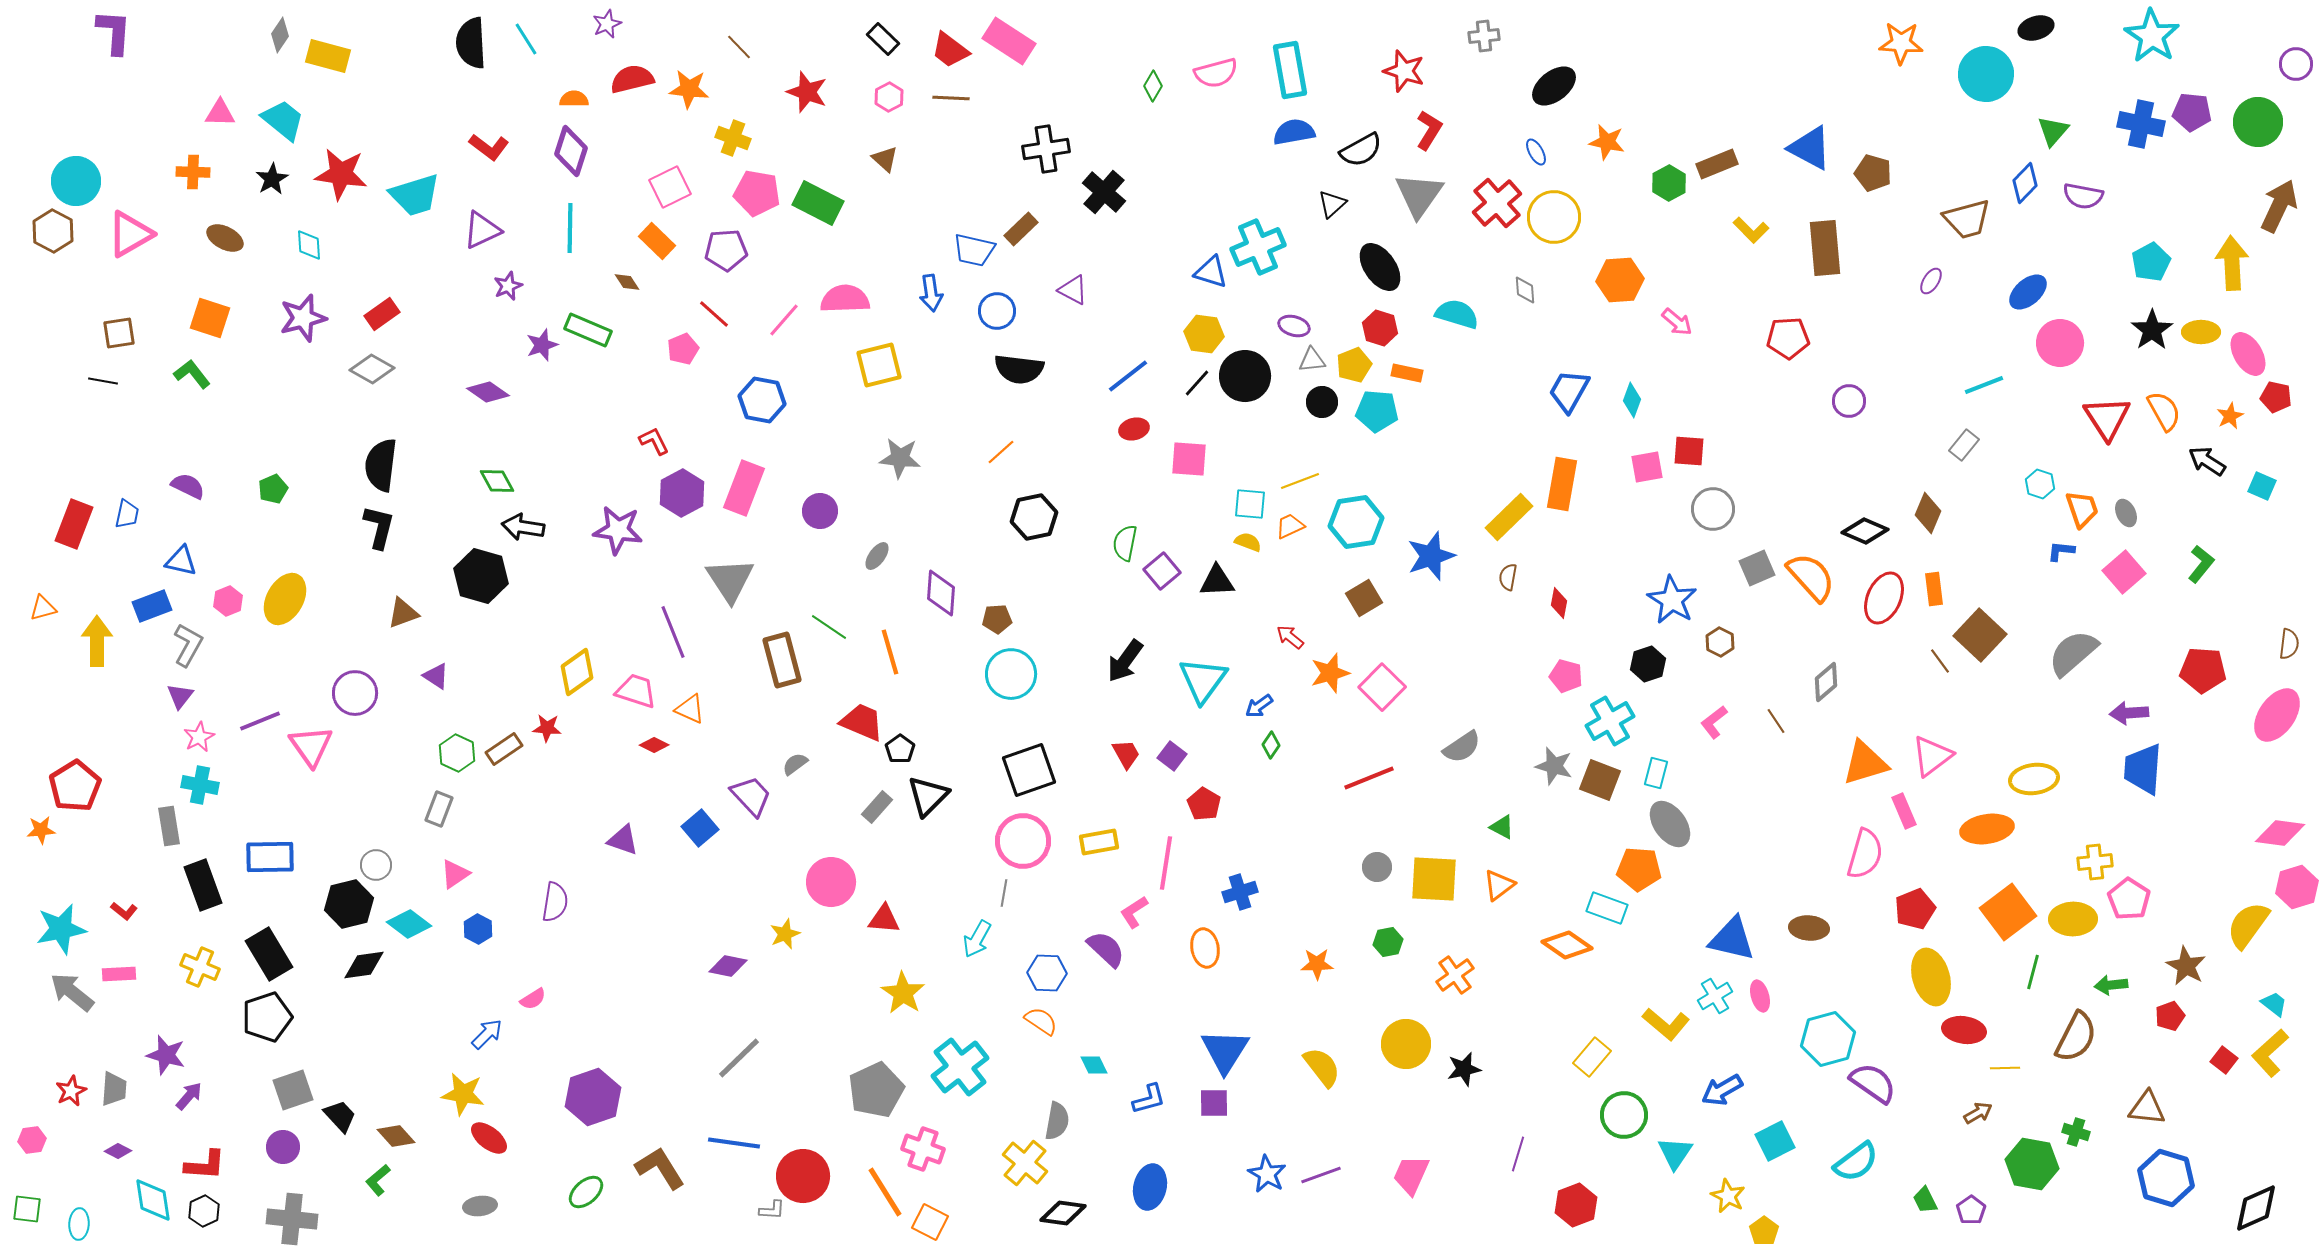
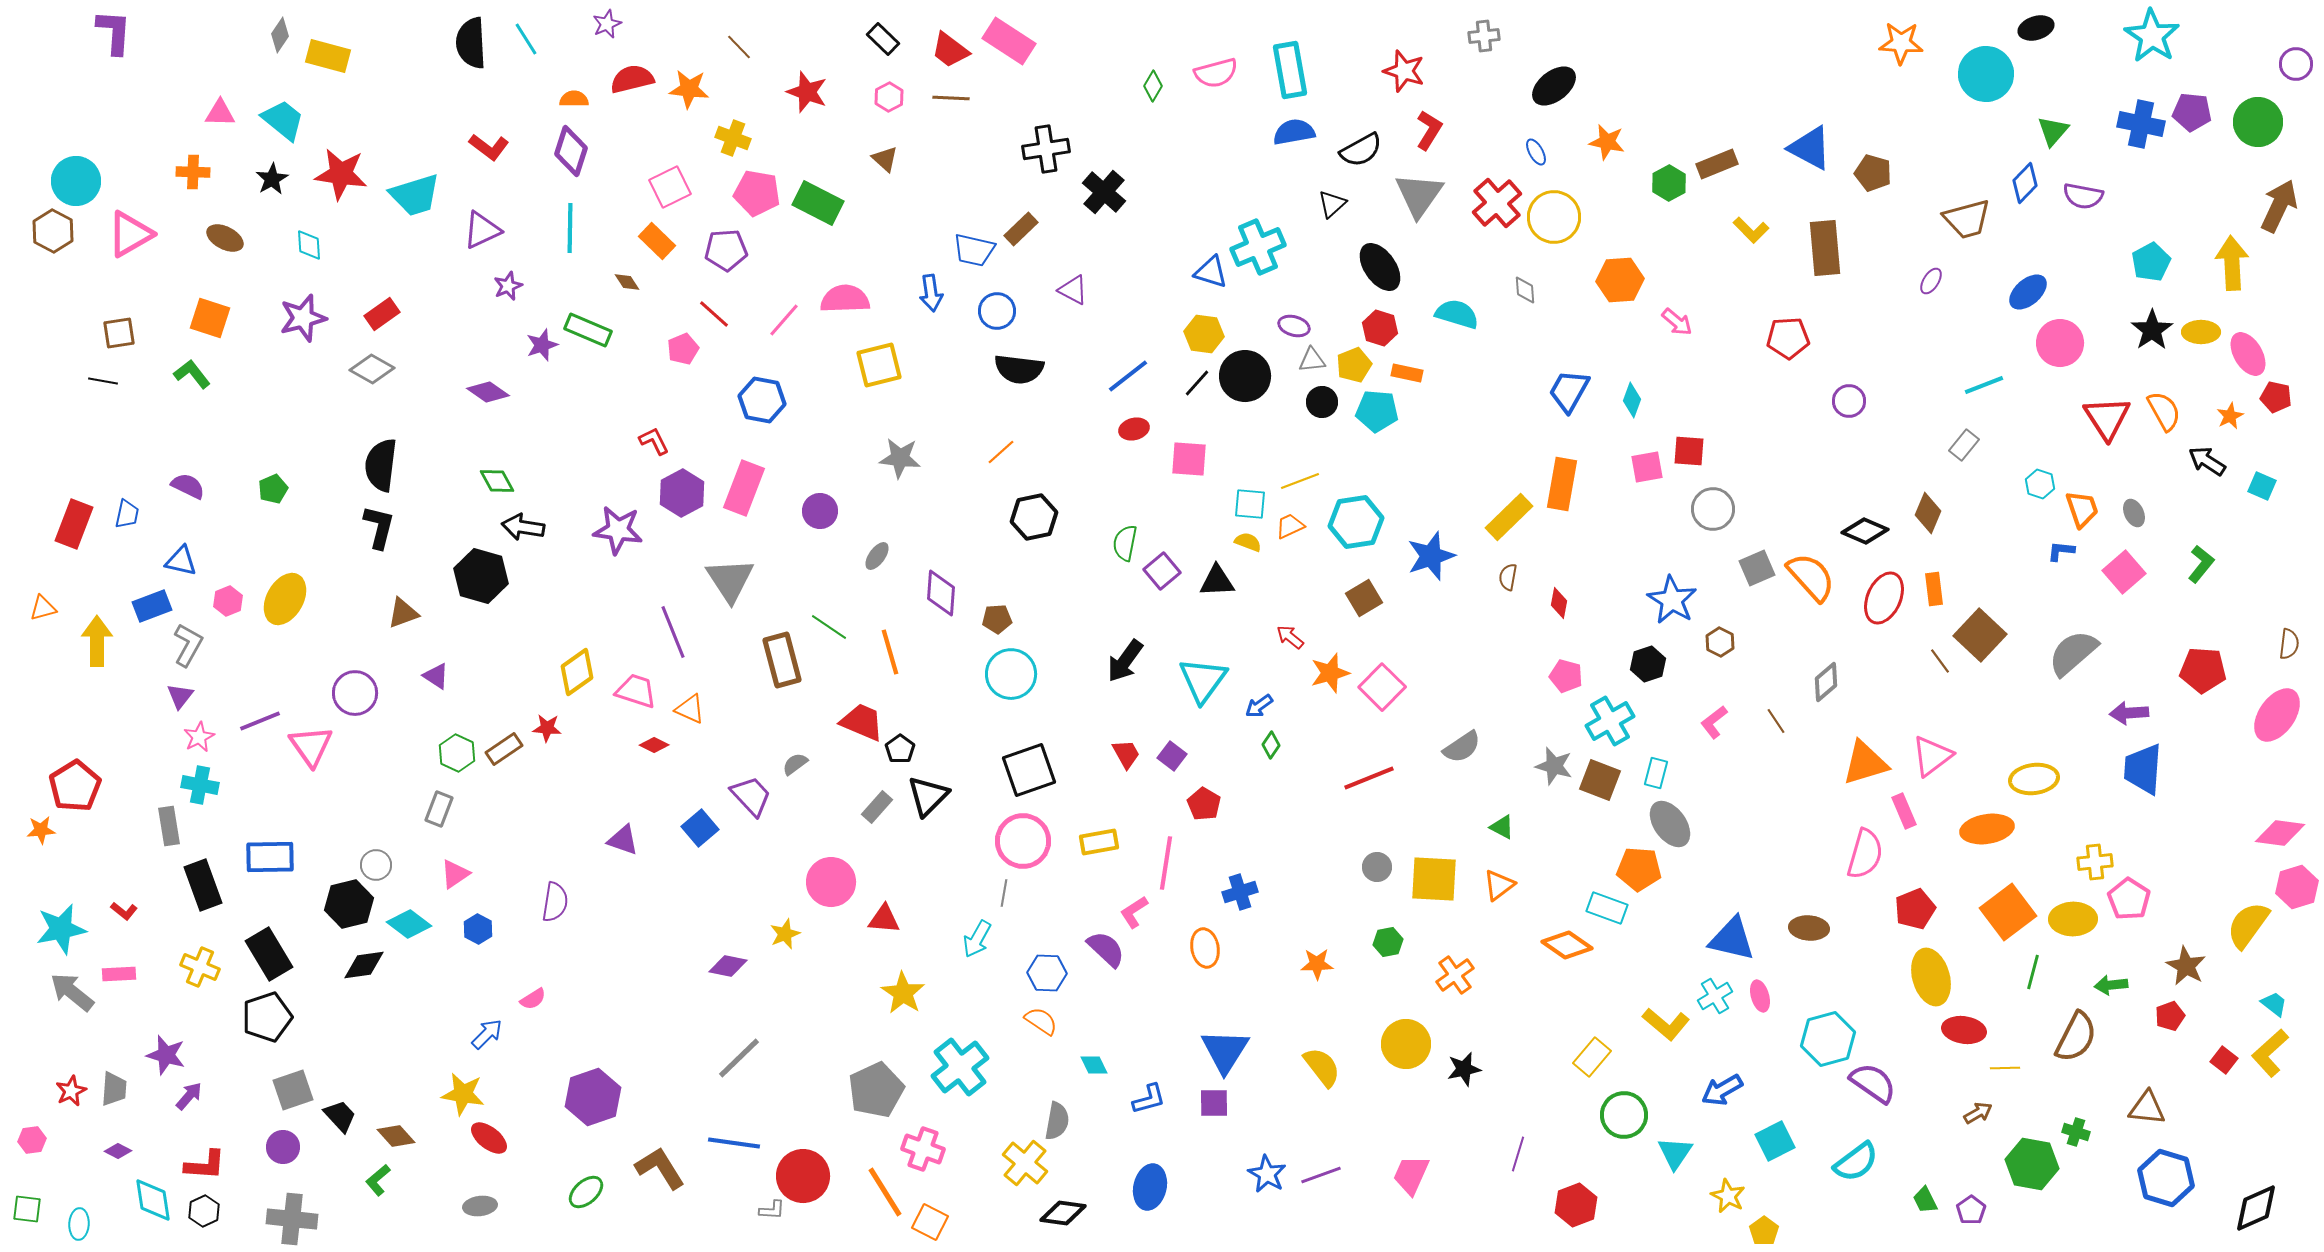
gray ellipse at (2126, 513): moved 8 px right
